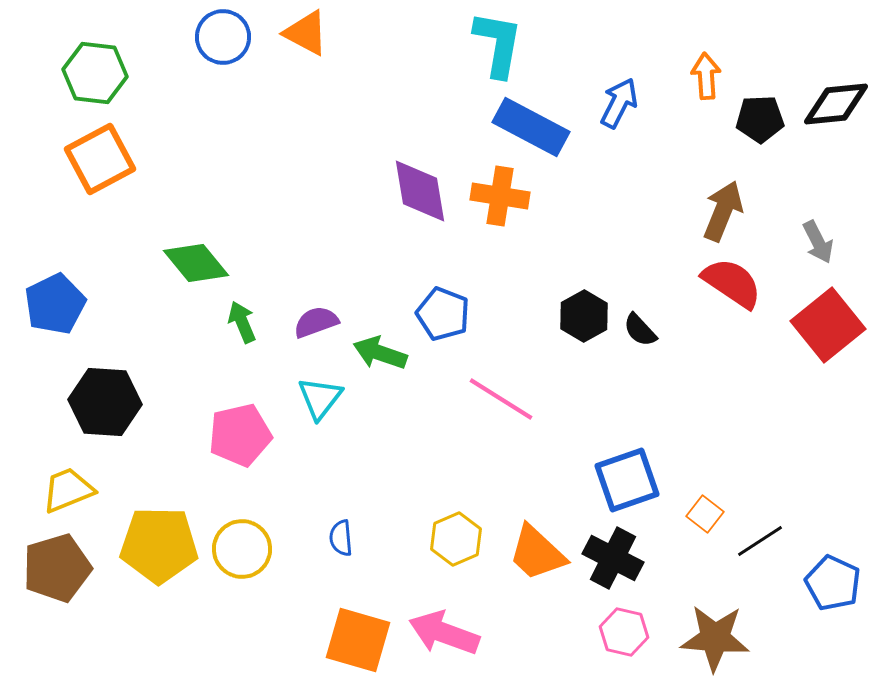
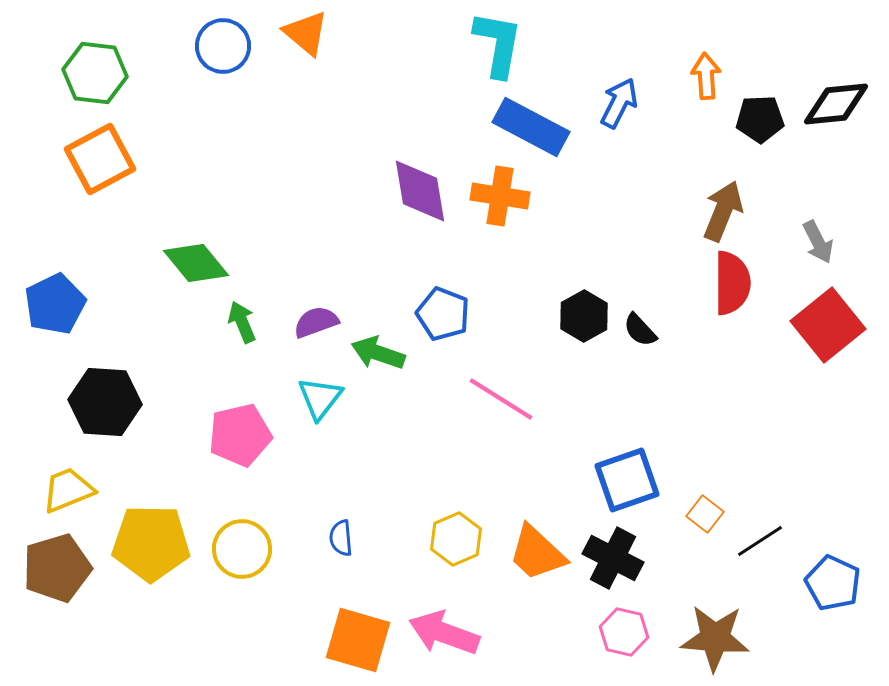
orange triangle at (306, 33): rotated 12 degrees clockwise
blue circle at (223, 37): moved 9 px down
red semicircle at (732, 283): rotated 56 degrees clockwise
green arrow at (380, 353): moved 2 px left
yellow pentagon at (159, 545): moved 8 px left, 2 px up
